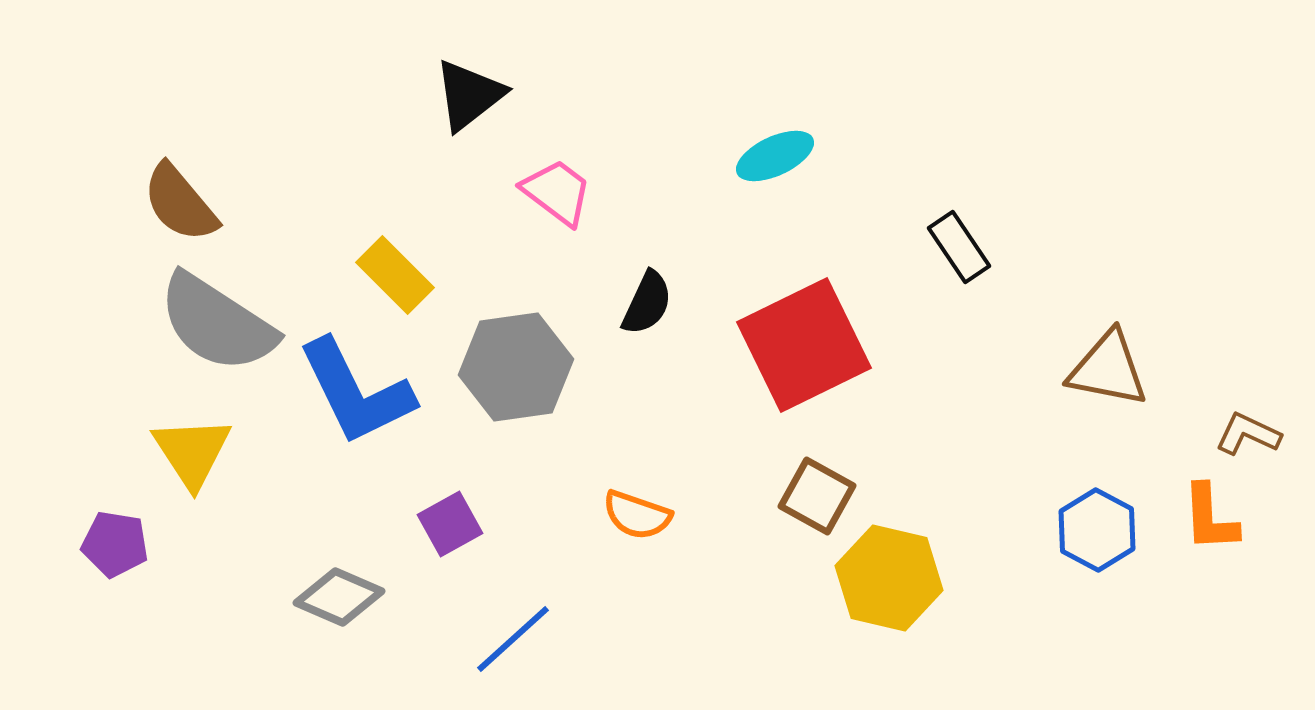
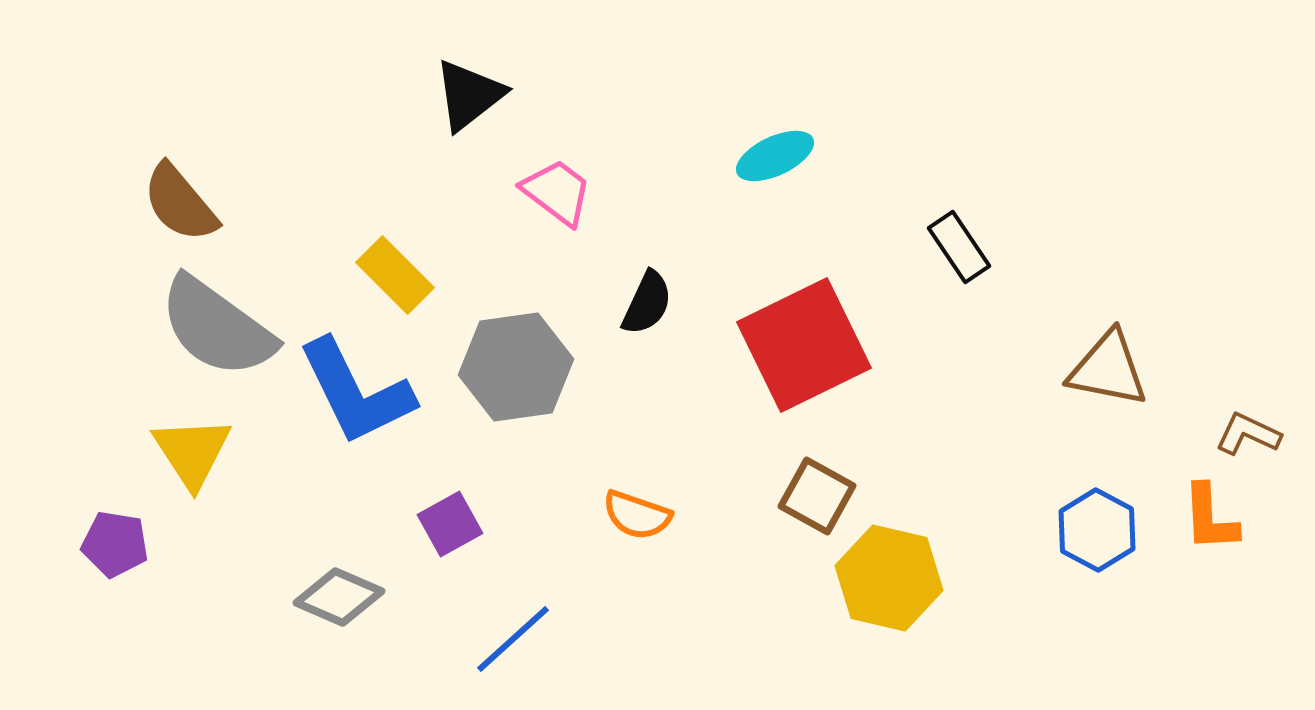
gray semicircle: moved 4 px down; rotated 3 degrees clockwise
